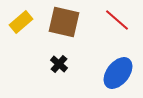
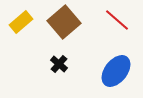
brown square: rotated 36 degrees clockwise
blue ellipse: moved 2 px left, 2 px up
